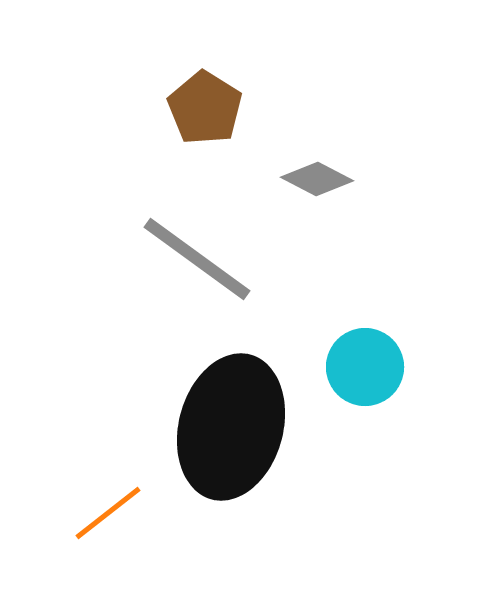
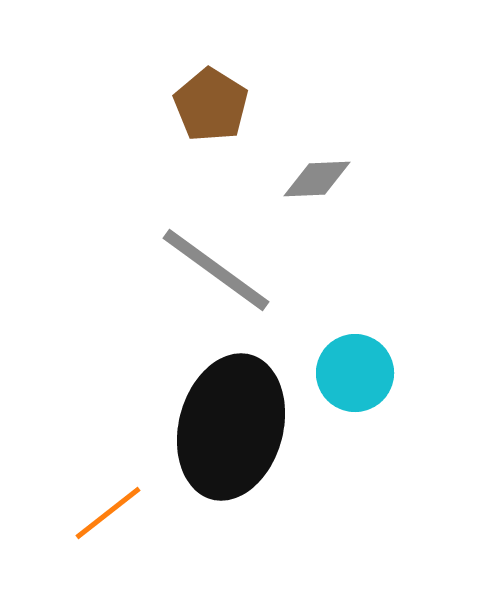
brown pentagon: moved 6 px right, 3 px up
gray diamond: rotated 30 degrees counterclockwise
gray line: moved 19 px right, 11 px down
cyan circle: moved 10 px left, 6 px down
